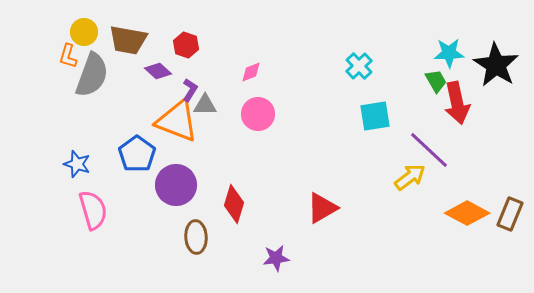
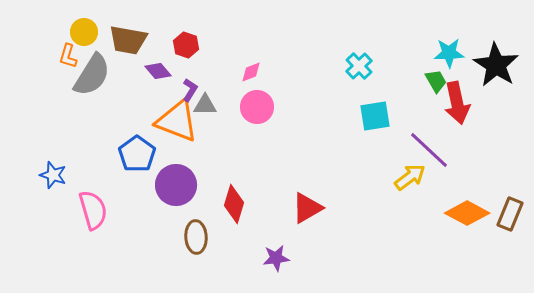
purple diamond: rotated 8 degrees clockwise
gray semicircle: rotated 12 degrees clockwise
pink circle: moved 1 px left, 7 px up
blue star: moved 24 px left, 11 px down
red triangle: moved 15 px left
